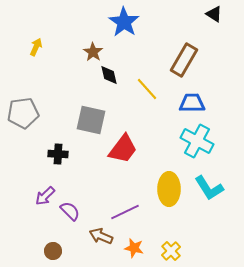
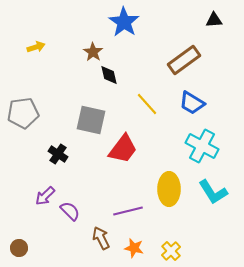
black triangle: moved 6 px down; rotated 36 degrees counterclockwise
yellow arrow: rotated 48 degrees clockwise
brown rectangle: rotated 24 degrees clockwise
yellow line: moved 15 px down
blue trapezoid: rotated 148 degrees counterclockwise
cyan cross: moved 5 px right, 5 px down
black cross: rotated 30 degrees clockwise
cyan L-shape: moved 4 px right, 4 px down
purple line: moved 3 px right, 1 px up; rotated 12 degrees clockwise
brown arrow: moved 2 px down; rotated 40 degrees clockwise
brown circle: moved 34 px left, 3 px up
